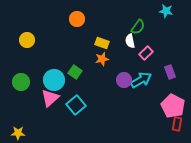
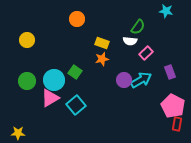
white semicircle: rotated 72 degrees counterclockwise
green circle: moved 6 px right, 1 px up
pink triangle: rotated 12 degrees clockwise
